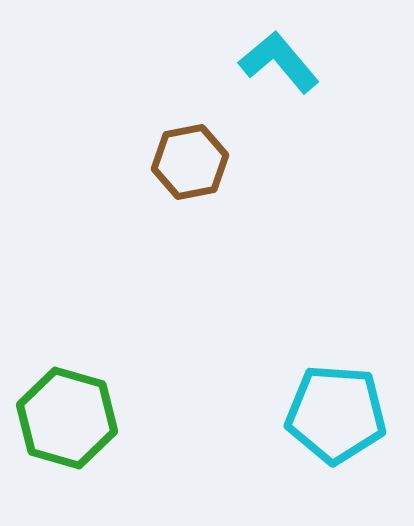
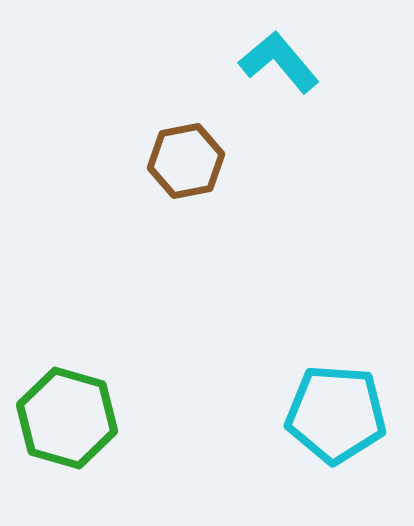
brown hexagon: moved 4 px left, 1 px up
